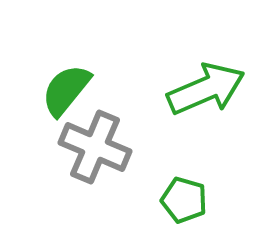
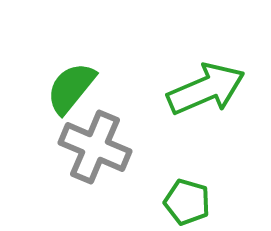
green semicircle: moved 5 px right, 2 px up
green pentagon: moved 3 px right, 2 px down
